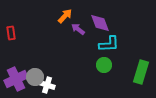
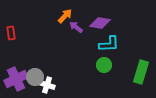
purple diamond: rotated 60 degrees counterclockwise
purple arrow: moved 2 px left, 2 px up
